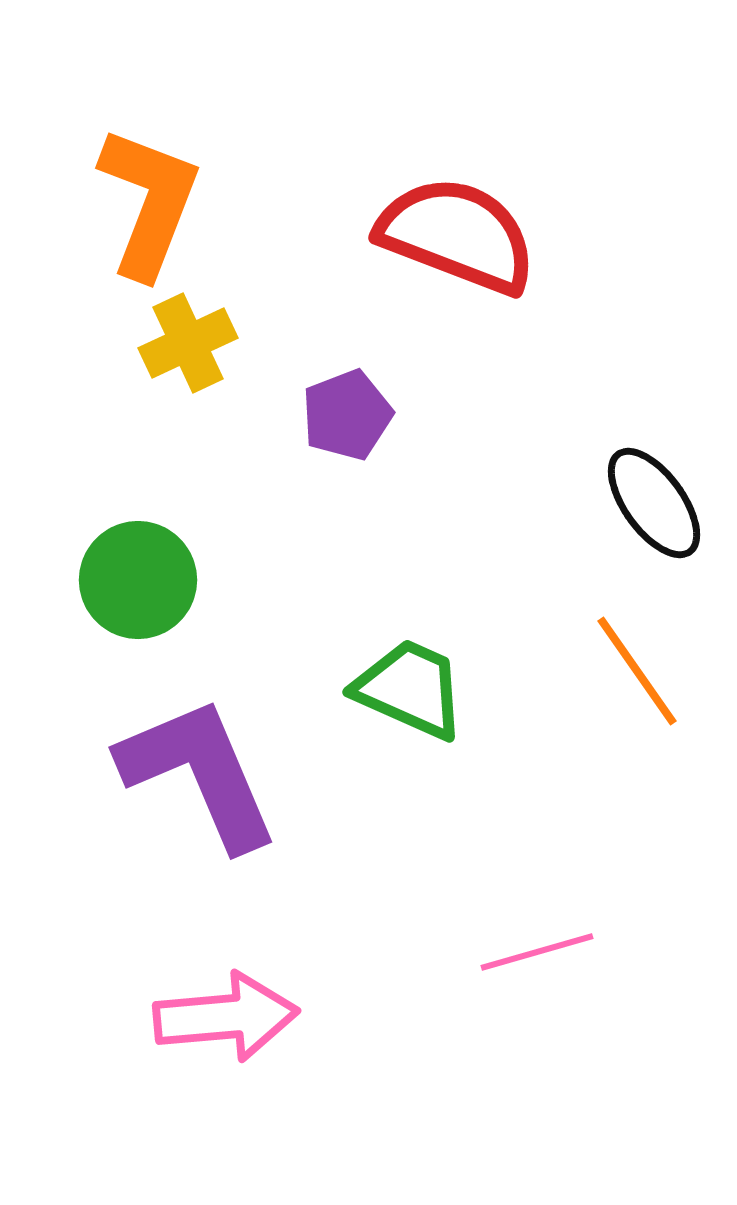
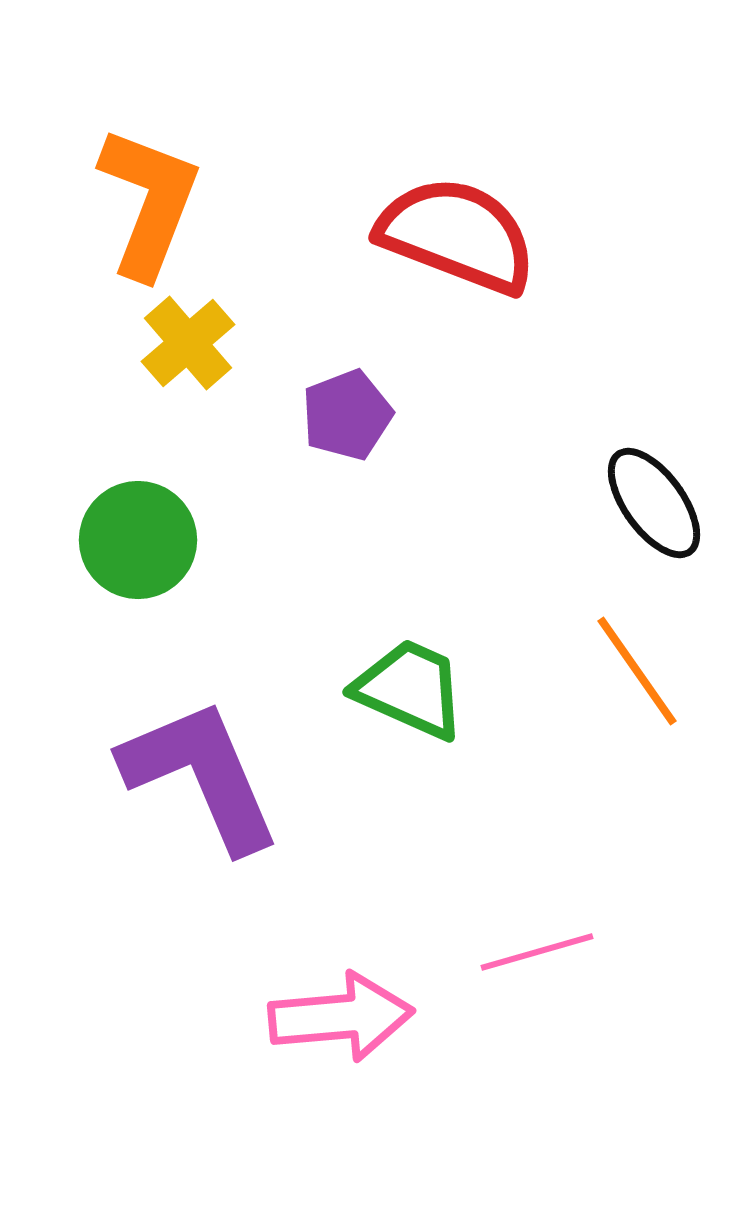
yellow cross: rotated 16 degrees counterclockwise
green circle: moved 40 px up
purple L-shape: moved 2 px right, 2 px down
pink arrow: moved 115 px right
